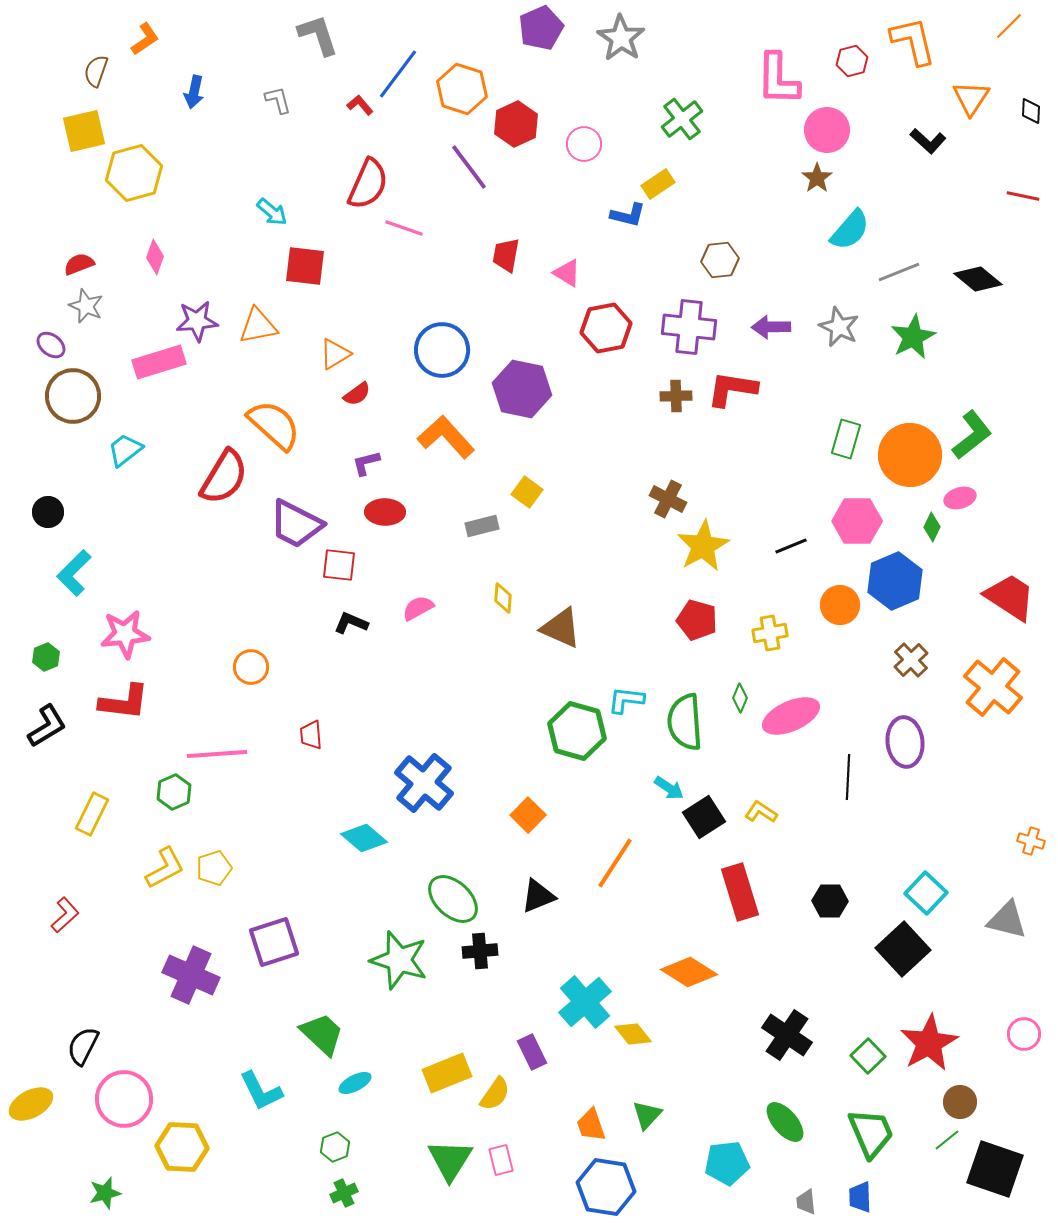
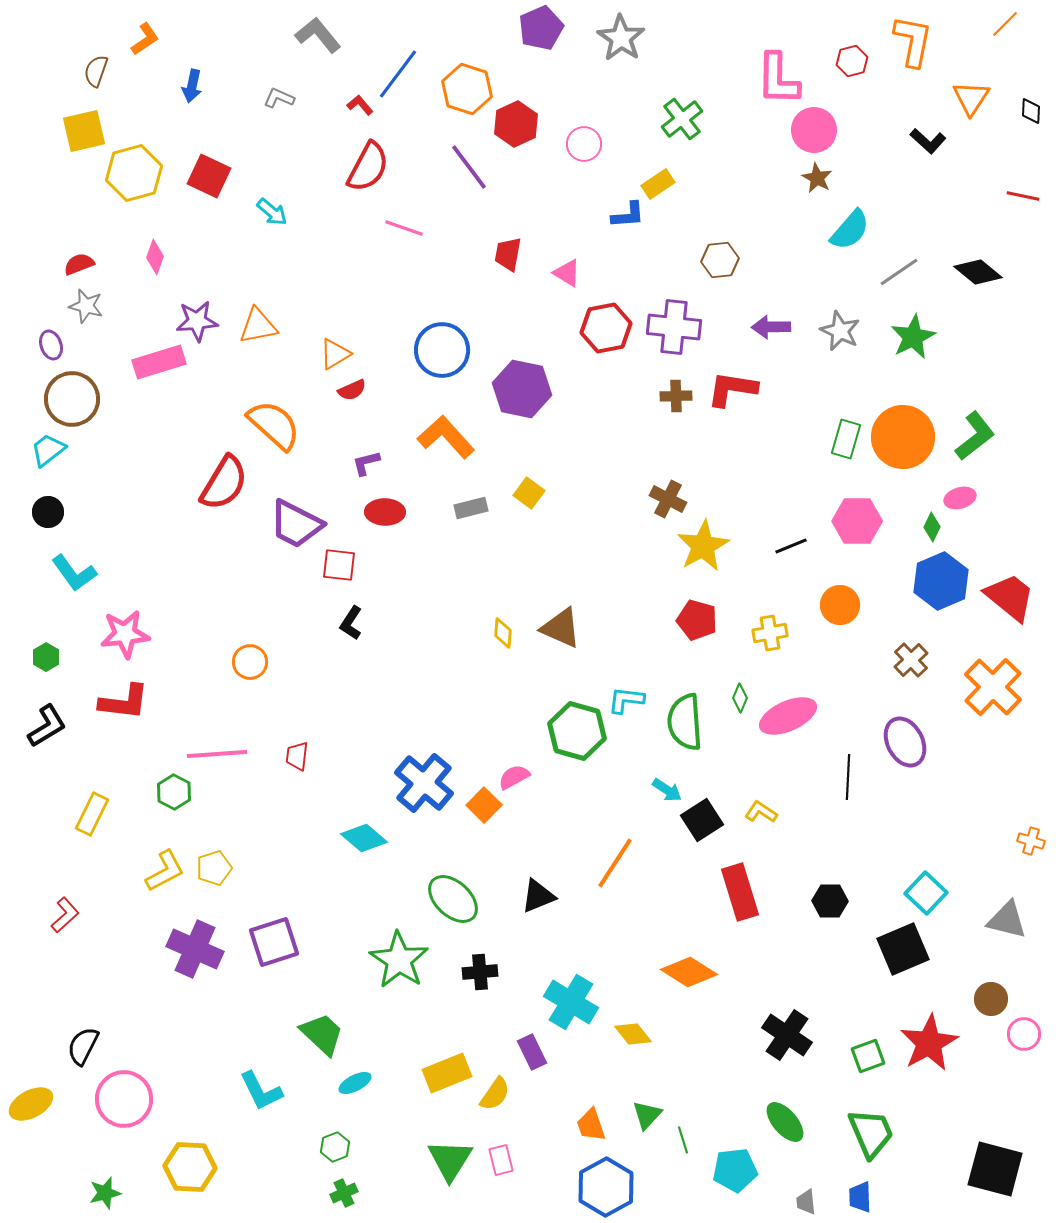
orange line at (1009, 26): moved 4 px left, 2 px up
gray L-shape at (318, 35): rotated 21 degrees counterclockwise
orange L-shape at (913, 41): rotated 24 degrees clockwise
orange hexagon at (462, 89): moved 5 px right
blue arrow at (194, 92): moved 2 px left, 6 px up
gray L-shape at (278, 100): moved 1 px right, 2 px up; rotated 52 degrees counterclockwise
pink circle at (827, 130): moved 13 px left
brown star at (817, 178): rotated 8 degrees counterclockwise
red semicircle at (368, 184): moved 17 px up; rotated 4 degrees clockwise
blue L-shape at (628, 215): rotated 18 degrees counterclockwise
red trapezoid at (506, 255): moved 2 px right, 1 px up
red square at (305, 266): moved 96 px left, 90 px up; rotated 18 degrees clockwise
gray line at (899, 272): rotated 12 degrees counterclockwise
black diamond at (978, 279): moved 7 px up
gray star at (86, 306): rotated 8 degrees counterclockwise
purple cross at (689, 327): moved 15 px left
gray star at (839, 327): moved 1 px right, 4 px down
purple ellipse at (51, 345): rotated 32 degrees clockwise
red semicircle at (357, 394): moved 5 px left, 4 px up; rotated 12 degrees clockwise
brown circle at (73, 396): moved 1 px left, 3 px down
green L-shape at (972, 435): moved 3 px right, 1 px down
cyan trapezoid at (125, 450): moved 77 px left
orange circle at (910, 455): moved 7 px left, 18 px up
red semicircle at (224, 477): moved 6 px down
yellow square at (527, 492): moved 2 px right, 1 px down
gray rectangle at (482, 526): moved 11 px left, 18 px up
cyan L-shape at (74, 573): rotated 81 degrees counterclockwise
blue hexagon at (895, 581): moved 46 px right
red trapezoid at (1010, 597): rotated 6 degrees clockwise
yellow diamond at (503, 598): moved 35 px down
pink semicircle at (418, 608): moved 96 px right, 169 px down
black L-shape at (351, 623): rotated 80 degrees counterclockwise
green hexagon at (46, 657): rotated 8 degrees counterclockwise
orange circle at (251, 667): moved 1 px left, 5 px up
orange cross at (993, 687): rotated 4 degrees clockwise
pink ellipse at (791, 716): moved 3 px left
red trapezoid at (311, 735): moved 14 px left, 21 px down; rotated 12 degrees clockwise
purple ellipse at (905, 742): rotated 21 degrees counterclockwise
cyan arrow at (669, 788): moved 2 px left, 2 px down
green hexagon at (174, 792): rotated 8 degrees counterclockwise
orange square at (528, 815): moved 44 px left, 10 px up
black square at (704, 817): moved 2 px left, 3 px down
yellow L-shape at (165, 868): moved 3 px down
black square at (903, 949): rotated 20 degrees clockwise
black cross at (480, 951): moved 21 px down
green star at (399, 960): rotated 16 degrees clockwise
purple cross at (191, 975): moved 4 px right, 26 px up
cyan cross at (585, 1002): moved 14 px left; rotated 18 degrees counterclockwise
green square at (868, 1056): rotated 24 degrees clockwise
brown circle at (960, 1102): moved 31 px right, 103 px up
green line at (947, 1140): moved 264 px left; rotated 68 degrees counterclockwise
yellow hexagon at (182, 1147): moved 8 px right, 20 px down
cyan pentagon at (727, 1163): moved 8 px right, 7 px down
black square at (995, 1169): rotated 4 degrees counterclockwise
blue hexagon at (606, 1187): rotated 22 degrees clockwise
